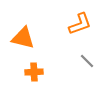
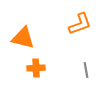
gray line: moved 1 px left, 9 px down; rotated 35 degrees clockwise
orange cross: moved 2 px right, 4 px up
